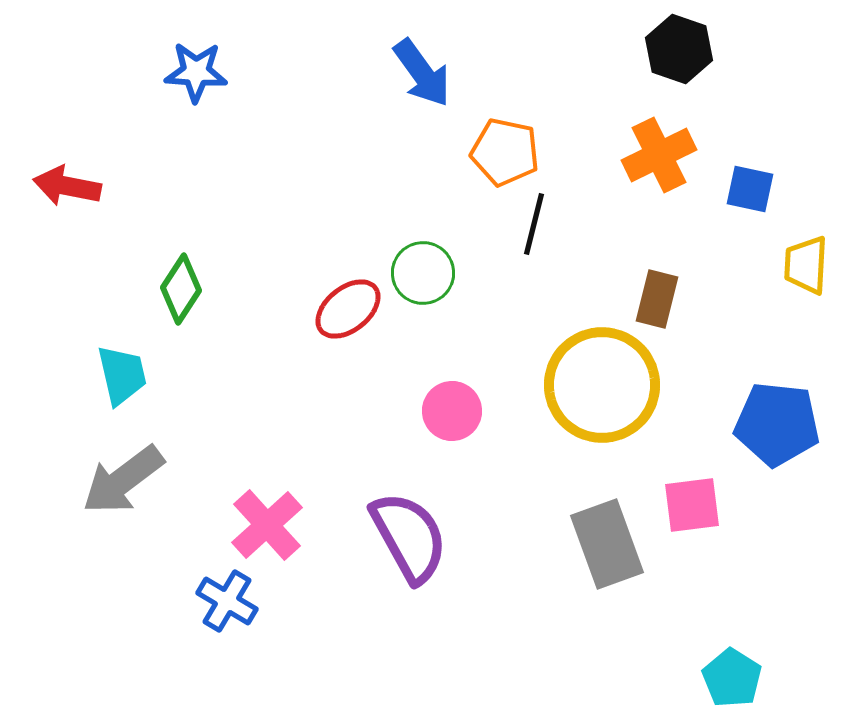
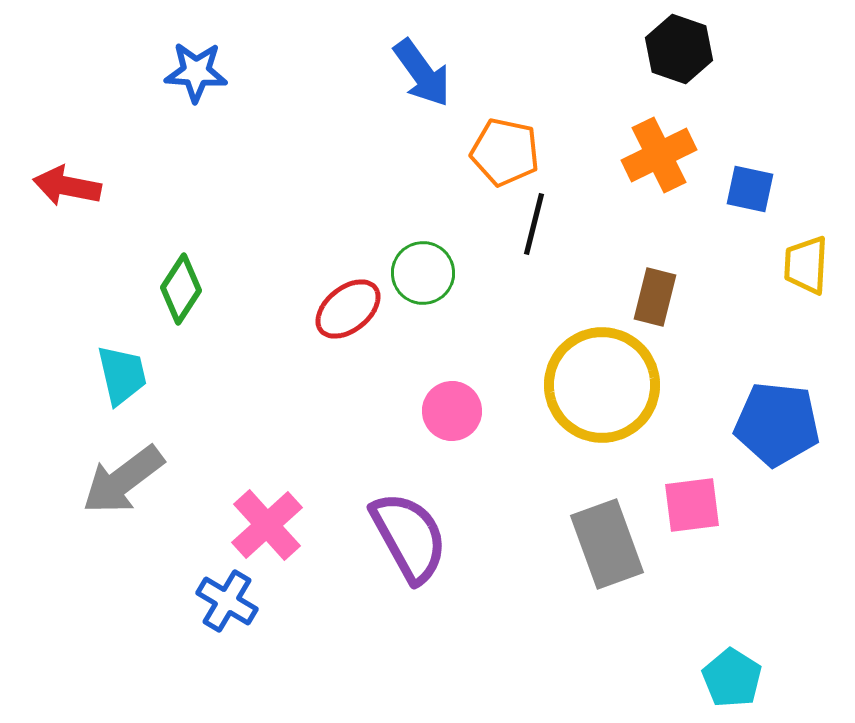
brown rectangle: moved 2 px left, 2 px up
